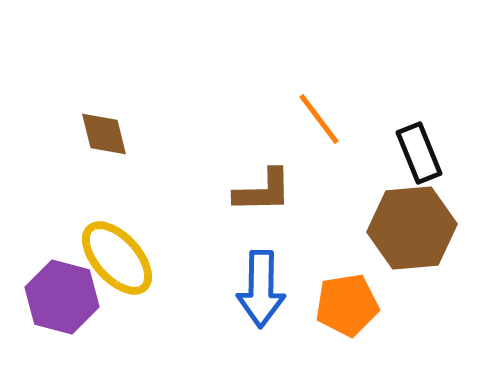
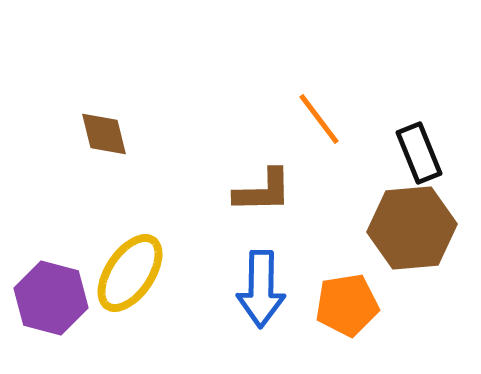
yellow ellipse: moved 13 px right, 15 px down; rotated 76 degrees clockwise
purple hexagon: moved 11 px left, 1 px down
